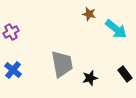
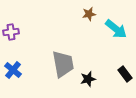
brown star: rotated 24 degrees counterclockwise
purple cross: rotated 21 degrees clockwise
gray trapezoid: moved 1 px right
black star: moved 2 px left, 1 px down
